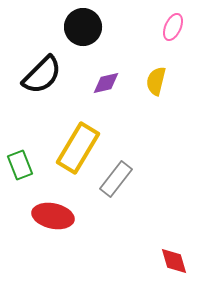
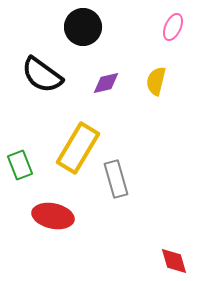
black semicircle: rotated 81 degrees clockwise
gray rectangle: rotated 54 degrees counterclockwise
